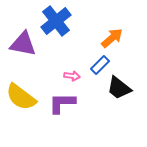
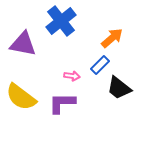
blue cross: moved 5 px right
